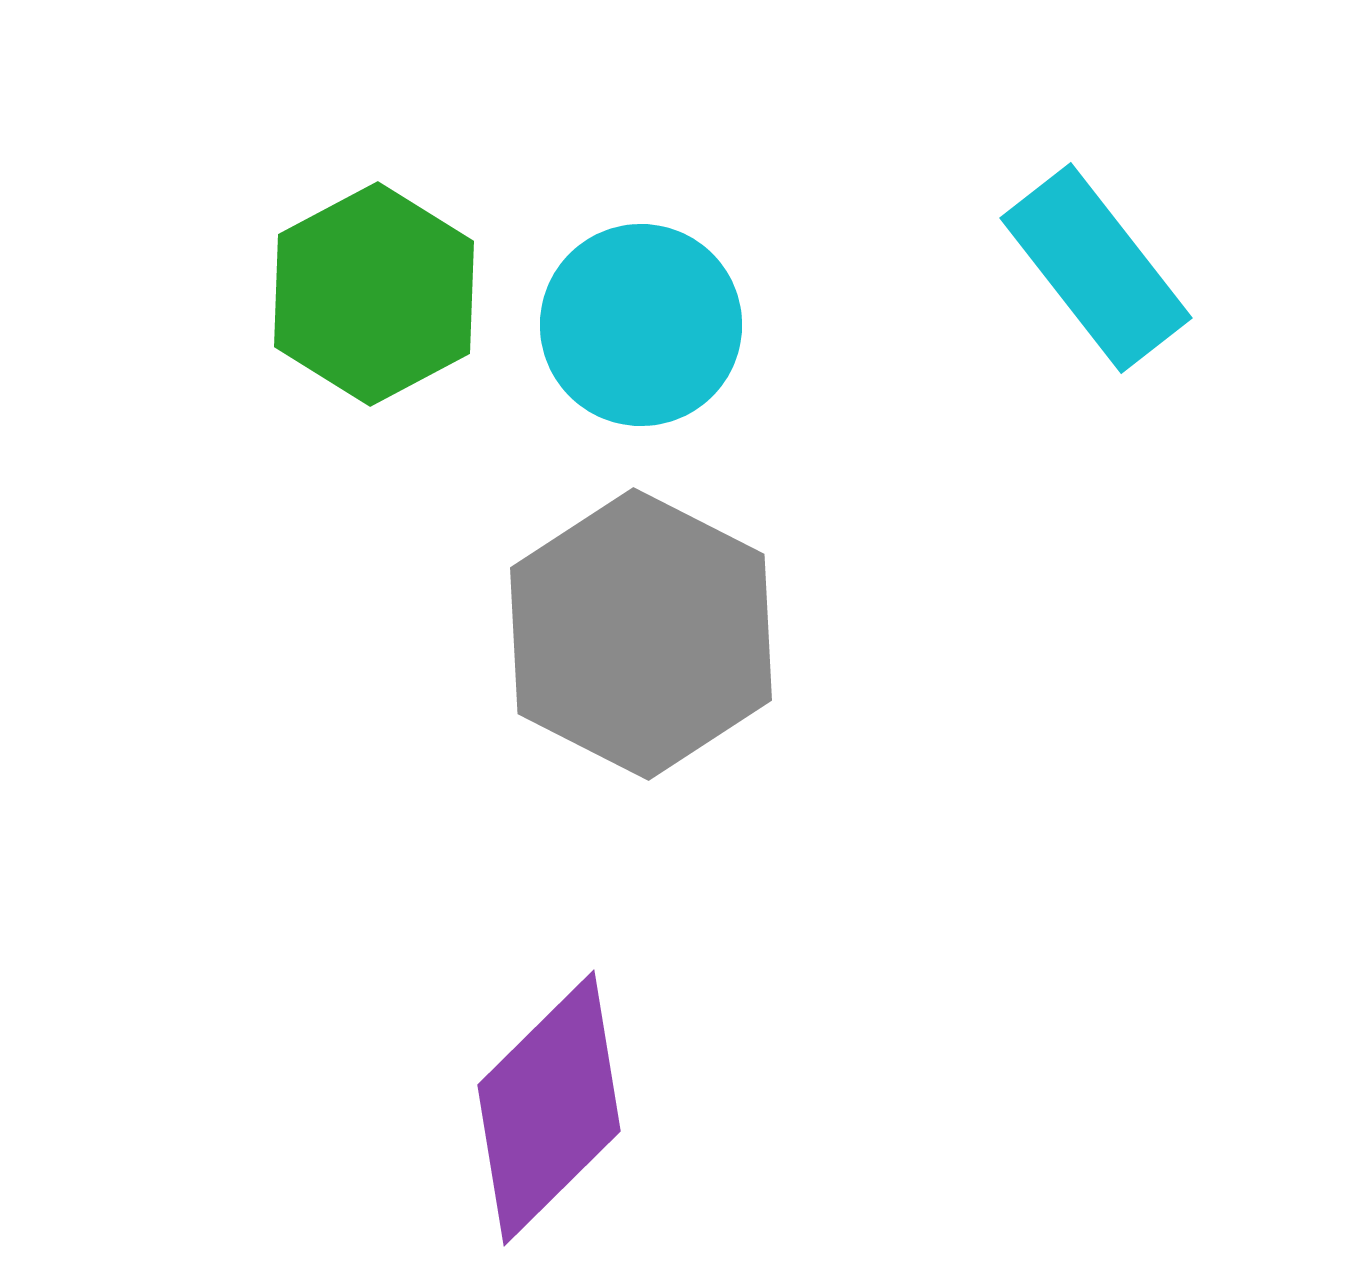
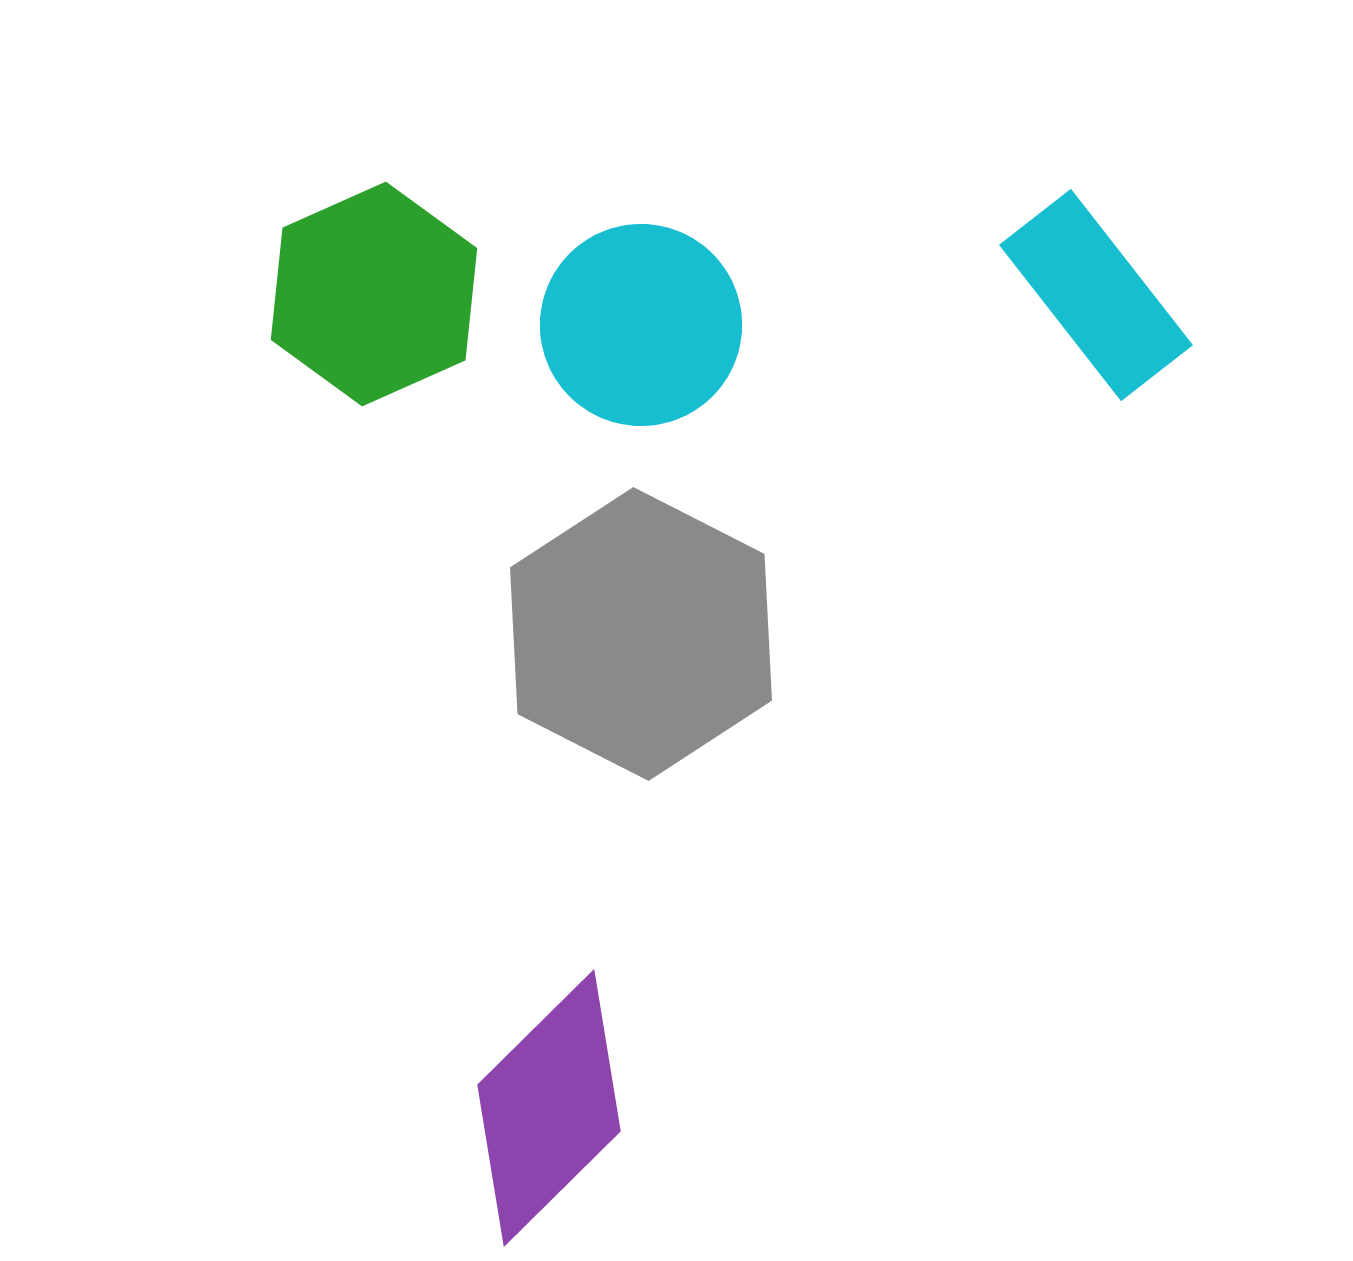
cyan rectangle: moved 27 px down
green hexagon: rotated 4 degrees clockwise
